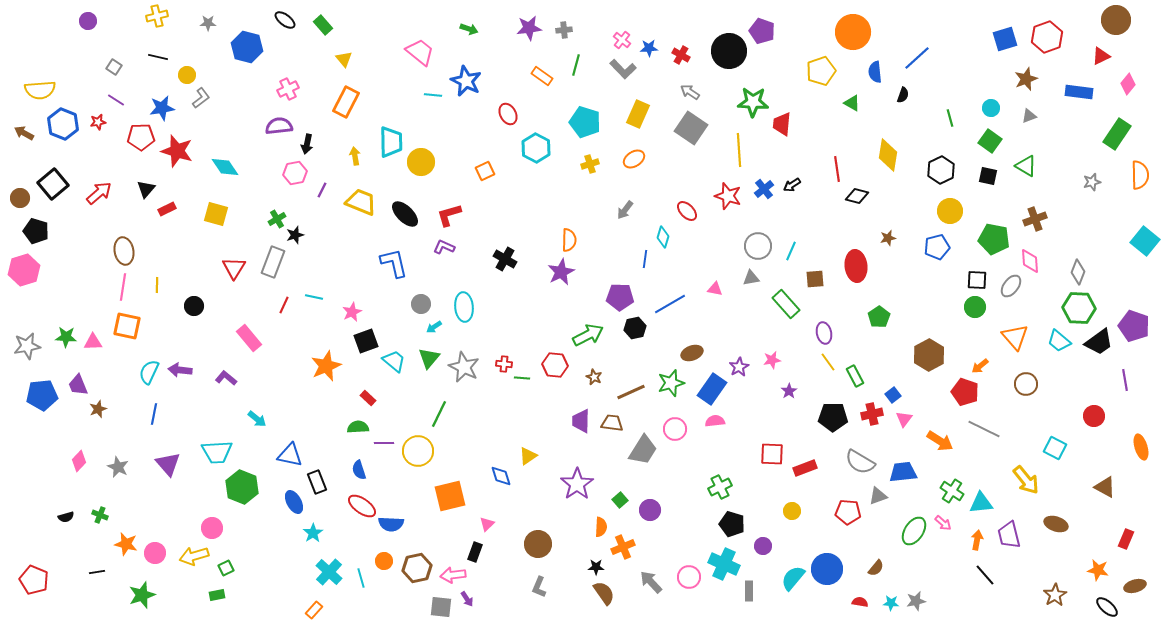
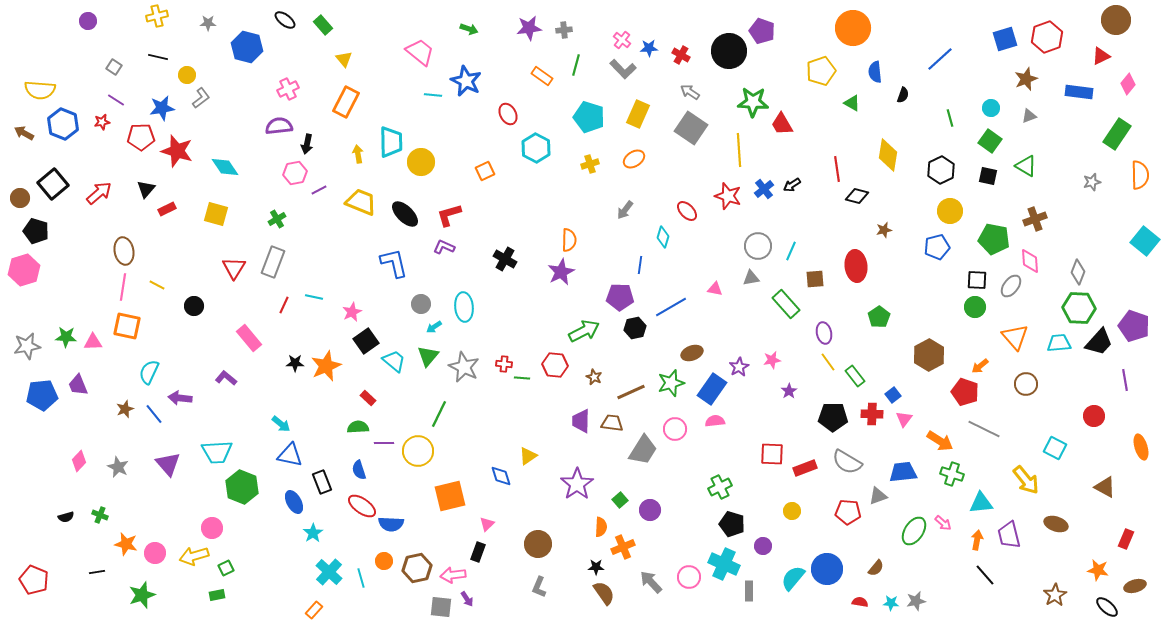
orange circle at (853, 32): moved 4 px up
blue line at (917, 58): moved 23 px right, 1 px down
yellow semicircle at (40, 90): rotated 8 degrees clockwise
red star at (98, 122): moved 4 px right
cyan pentagon at (585, 122): moved 4 px right, 5 px up
red trapezoid at (782, 124): rotated 35 degrees counterclockwise
yellow arrow at (355, 156): moved 3 px right, 2 px up
purple line at (322, 190): moved 3 px left; rotated 35 degrees clockwise
black star at (295, 235): moved 128 px down; rotated 18 degrees clockwise
brown star at (888, 238): moved 4 px left, 8 px up
blue line at (645, 259): moved 5 px left, 6 px down
yellow line at (157, 285): rotated 63 degrees counterclockwise
blue line at (670, 304): moved 1 px right, 3 px down
green arrow at (588, 335): moved 4 px left, 4 px up
black square at (366, 341): rotated 15 degrees counterclockwise
cyan trapezoid at (1059, 341): moved 2 px down; rotated 135 degrees clockwise
black trapezoid at (1099, 342): rotated 12 degrees counterclockwise
green triangle at (429, 358): moved 1 px left, 2 px up
purple arrow at (180, 370): moved 28 px down
green rectangle at (855, 376): rotated 10 degrees counterclockwise
brown star at (98, 409): moved 27 px right
blue line at (154, 414): rotated 50 degrees counterclockwise
red cross at (872, 414): rotated 15 degrees clockwise
cyan arrow at (257, 419): moved 24 px right, 5 px down
gray semicircle at (860, 462): moved 13 px left
black rectangle at (317, 482): moved 5 px right
green cross at (952, 491): moved 17 px up; rotated 15 degrees counterclockwise
black rectangle at (475, 552): moved 3 px right
